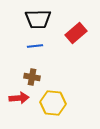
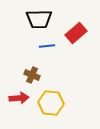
black trapezoid: moved 1 px right
blue line: moved 12 px right
brown cross: moved 2 px up; rotated 14 degrees clockwise
yellow hexagon: moved 2 px left
